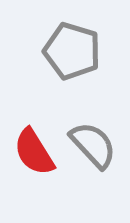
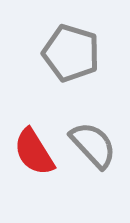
gray pentagon: moved 1 px left, 2 px down
